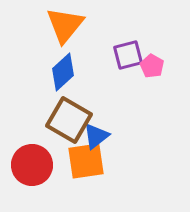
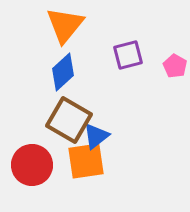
pink pentagon: moved 23 px right
